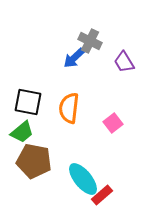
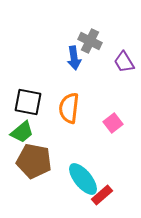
blue arrow: rotated 55 degrees counterclockwise
